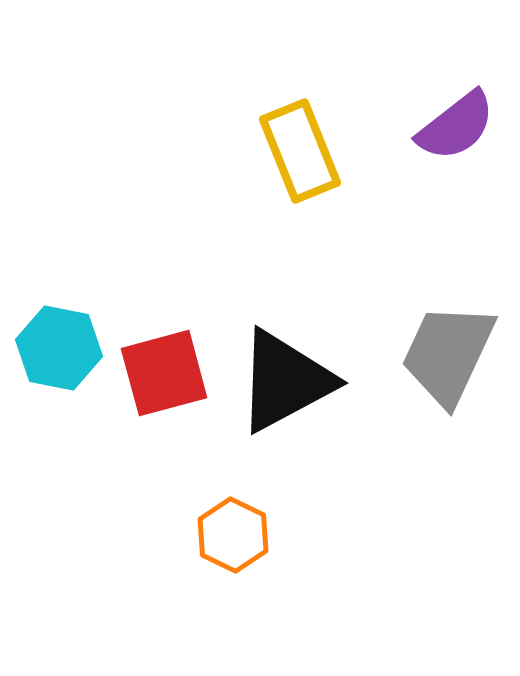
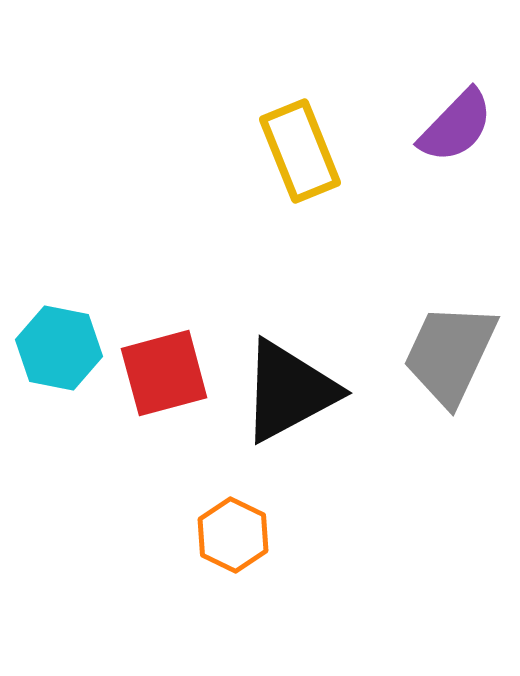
purple semicircle: rotated 8 degrees counterclockwise
gray trapezoid: moved 2 px right
black triangle: moved 4 px right, 10 px down
